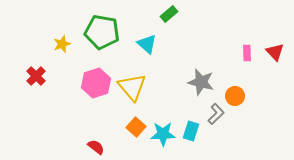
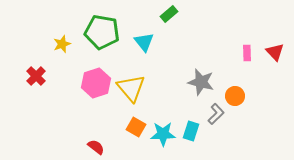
cyan triangle: moved 3 px left, 2 px up; rotated 10 degrees clockwise
yellow triangle: moved 1 px left, 1 px down
orange square: rotated 12 degrees counterclockwise
